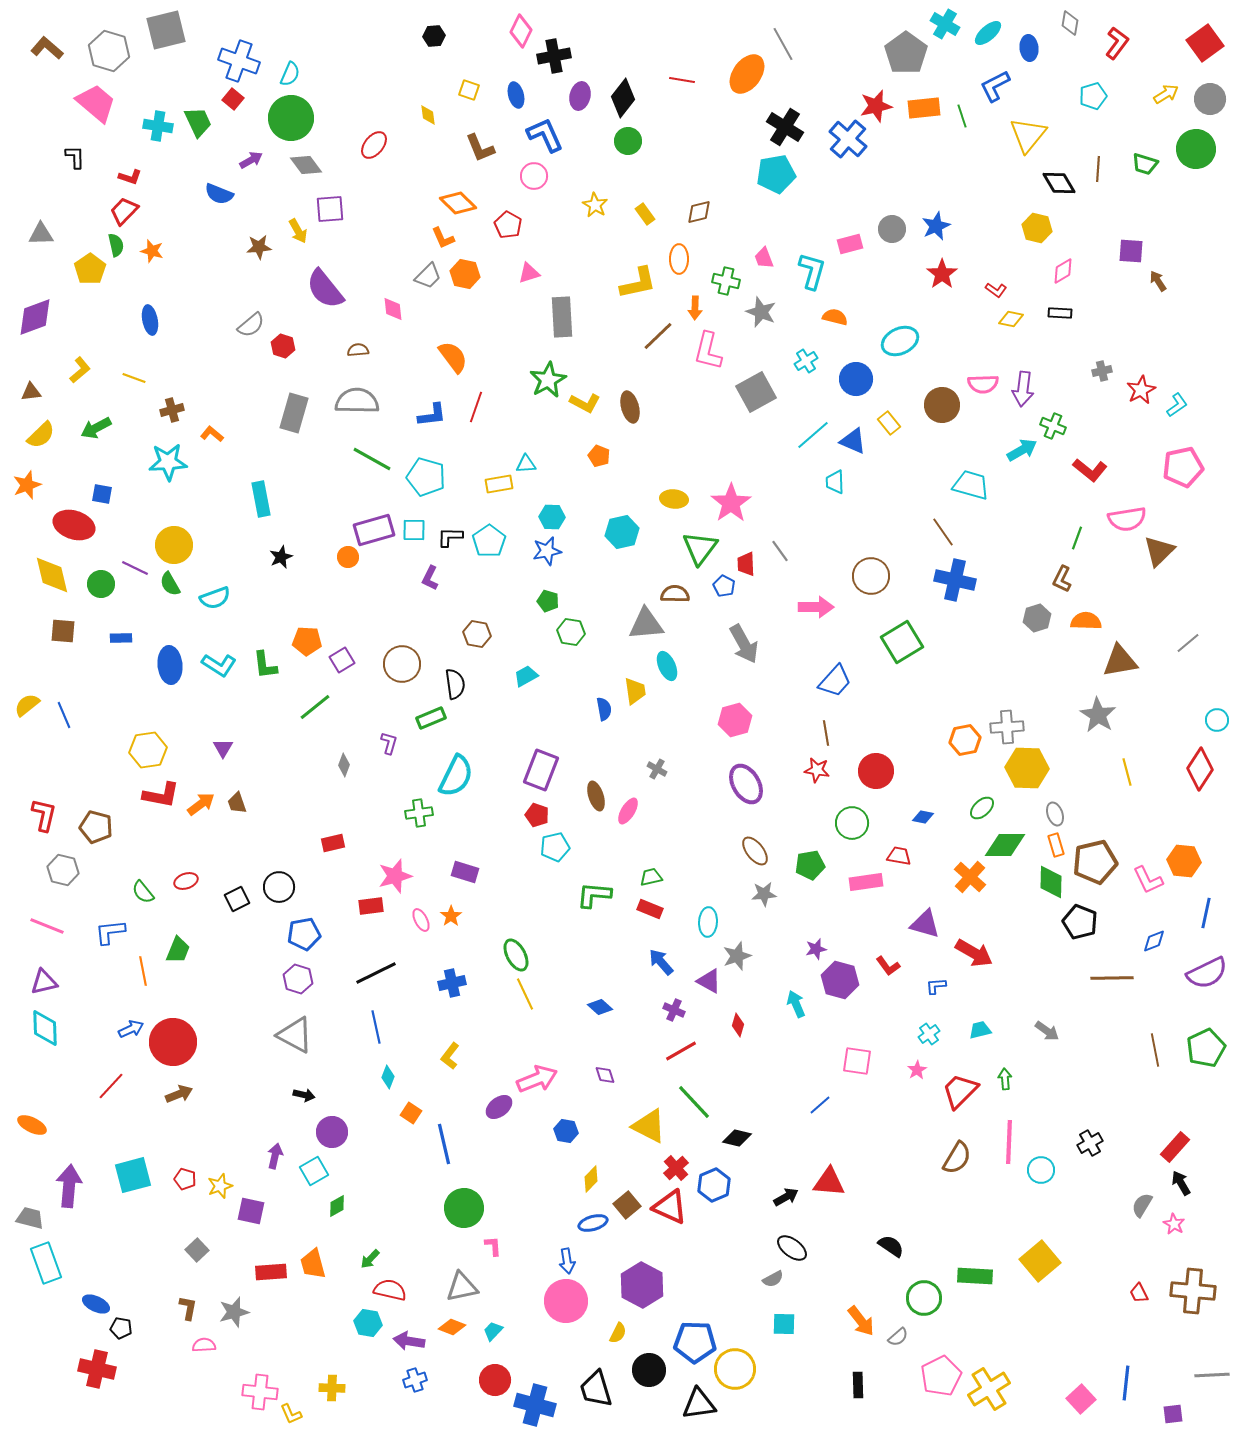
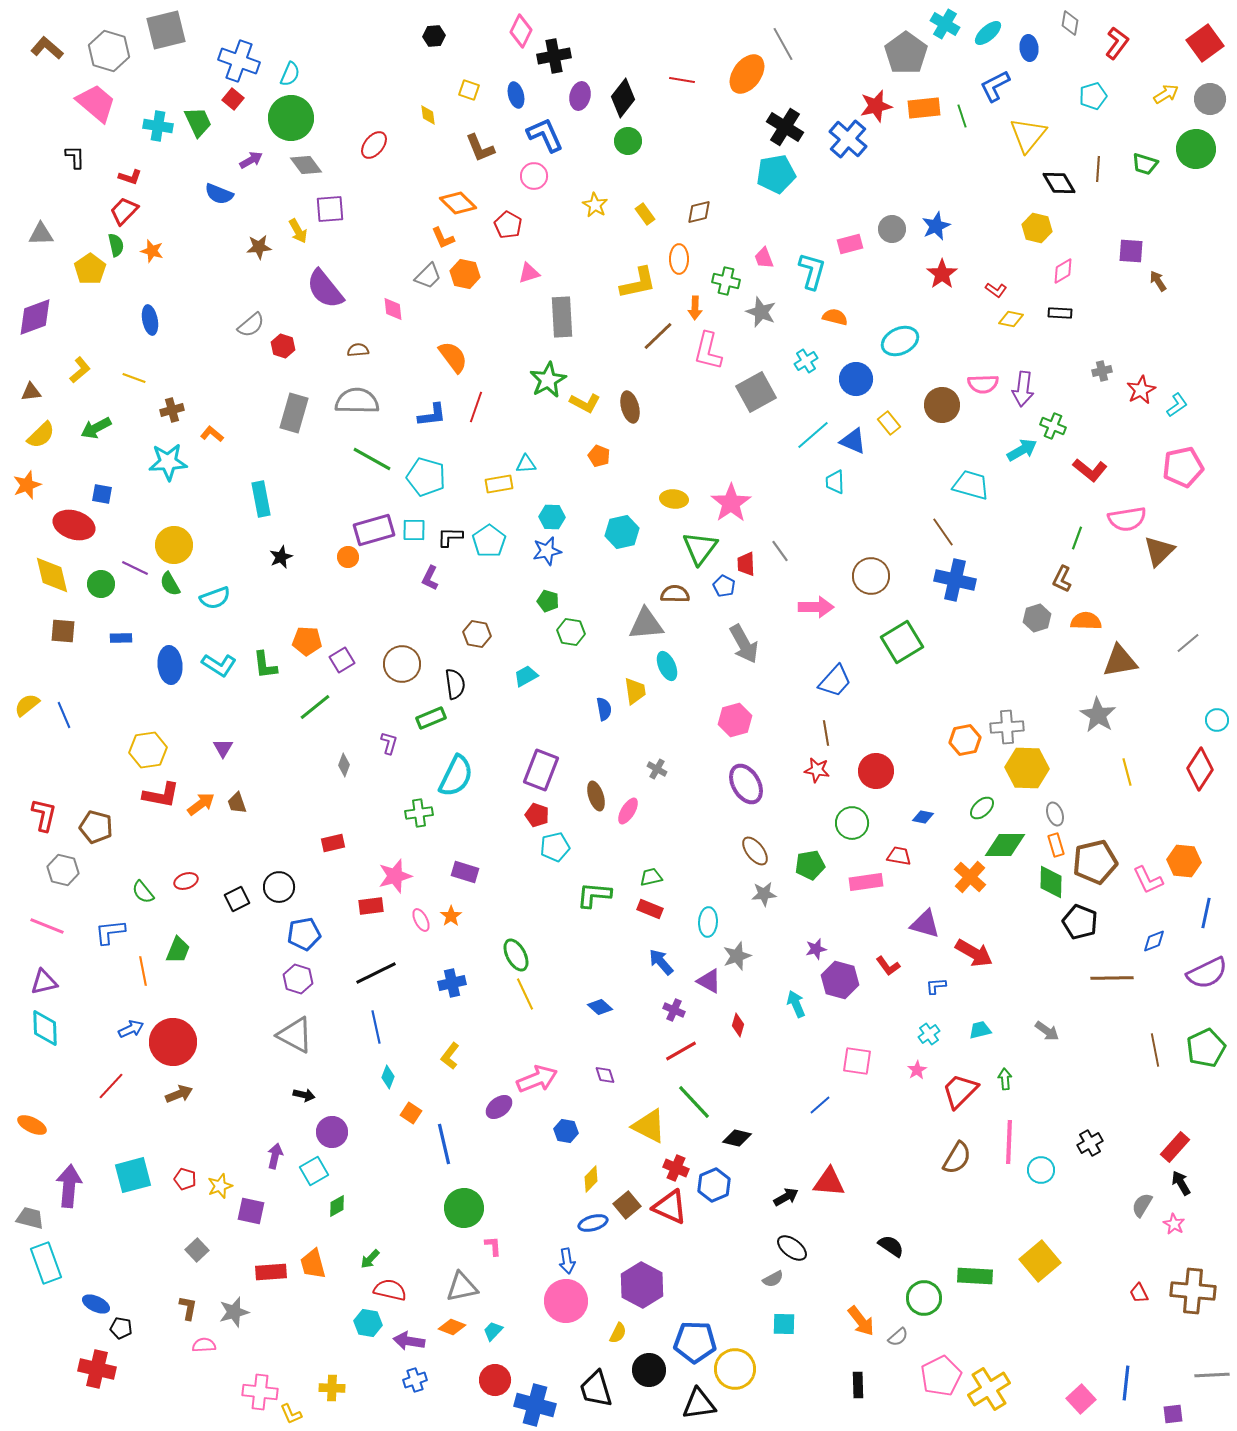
red cross at (676, 1168): rotated 25 degrees counterclockwise
